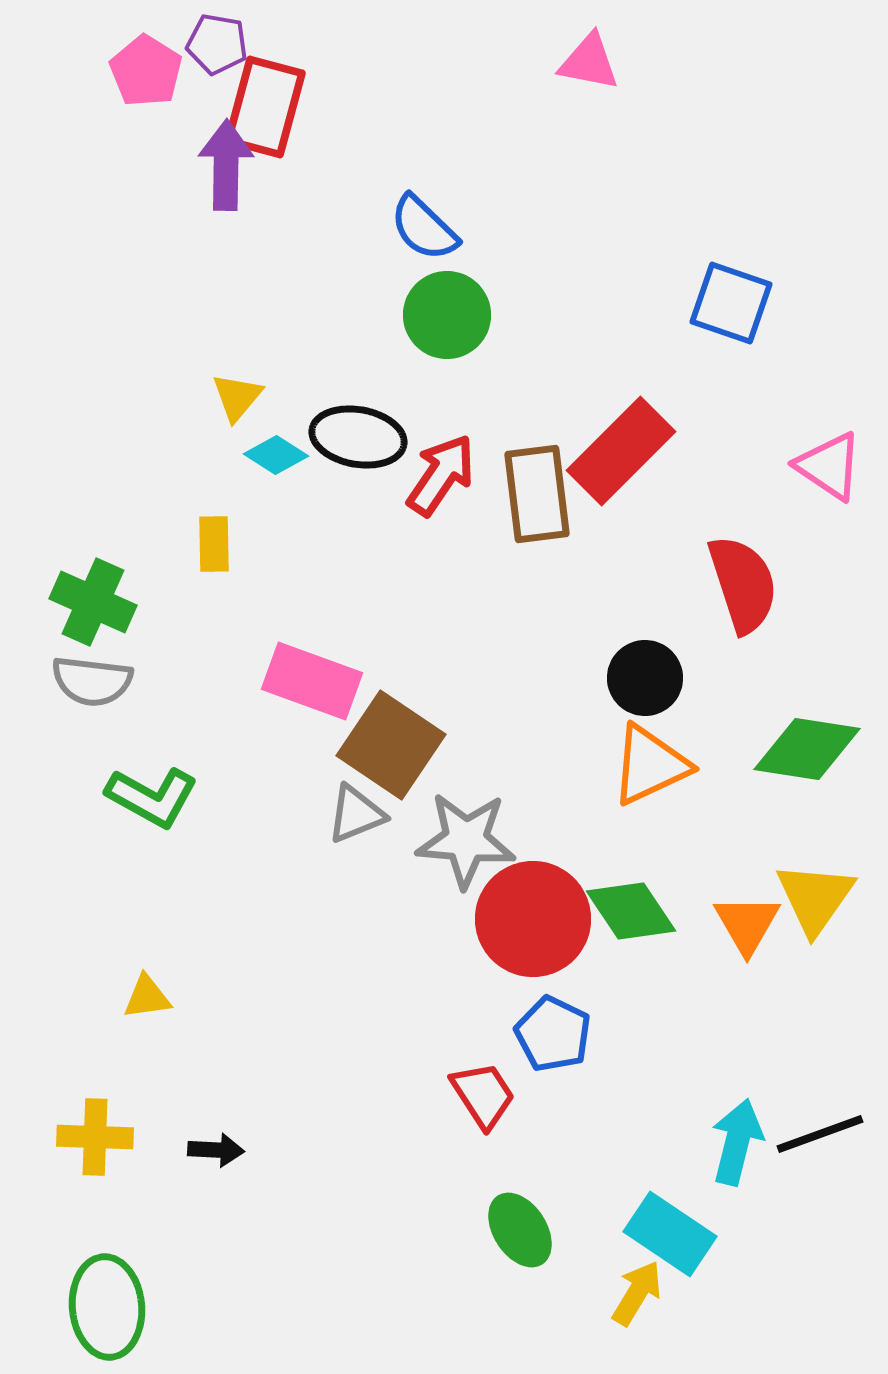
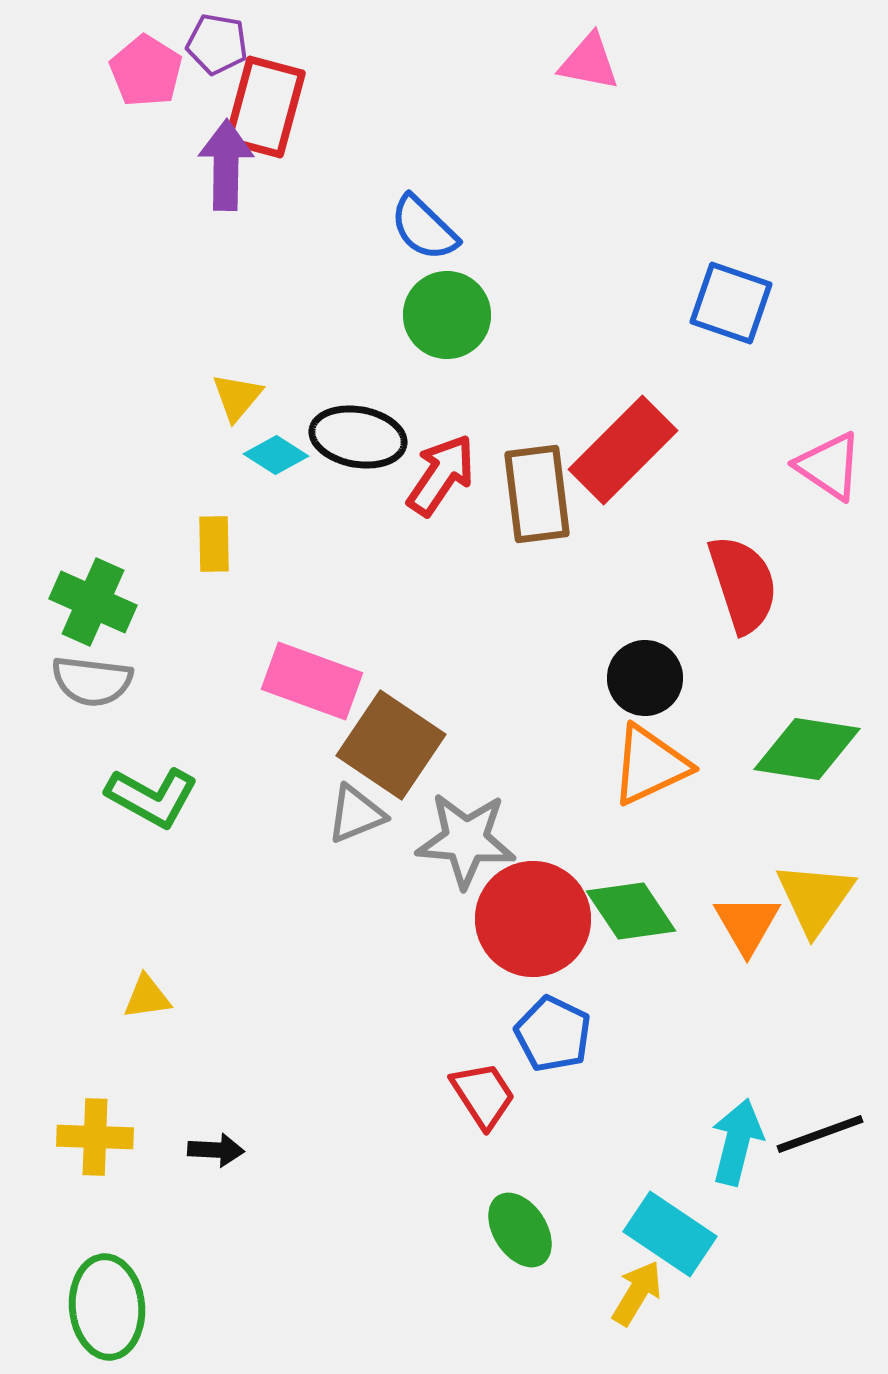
red rectangle at (621, 451): moved 2 px right, 1 px up
